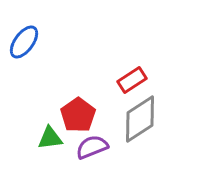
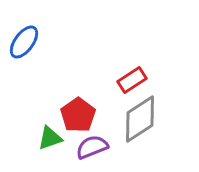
green triangle: rotated 12 degrees counterclockwise
